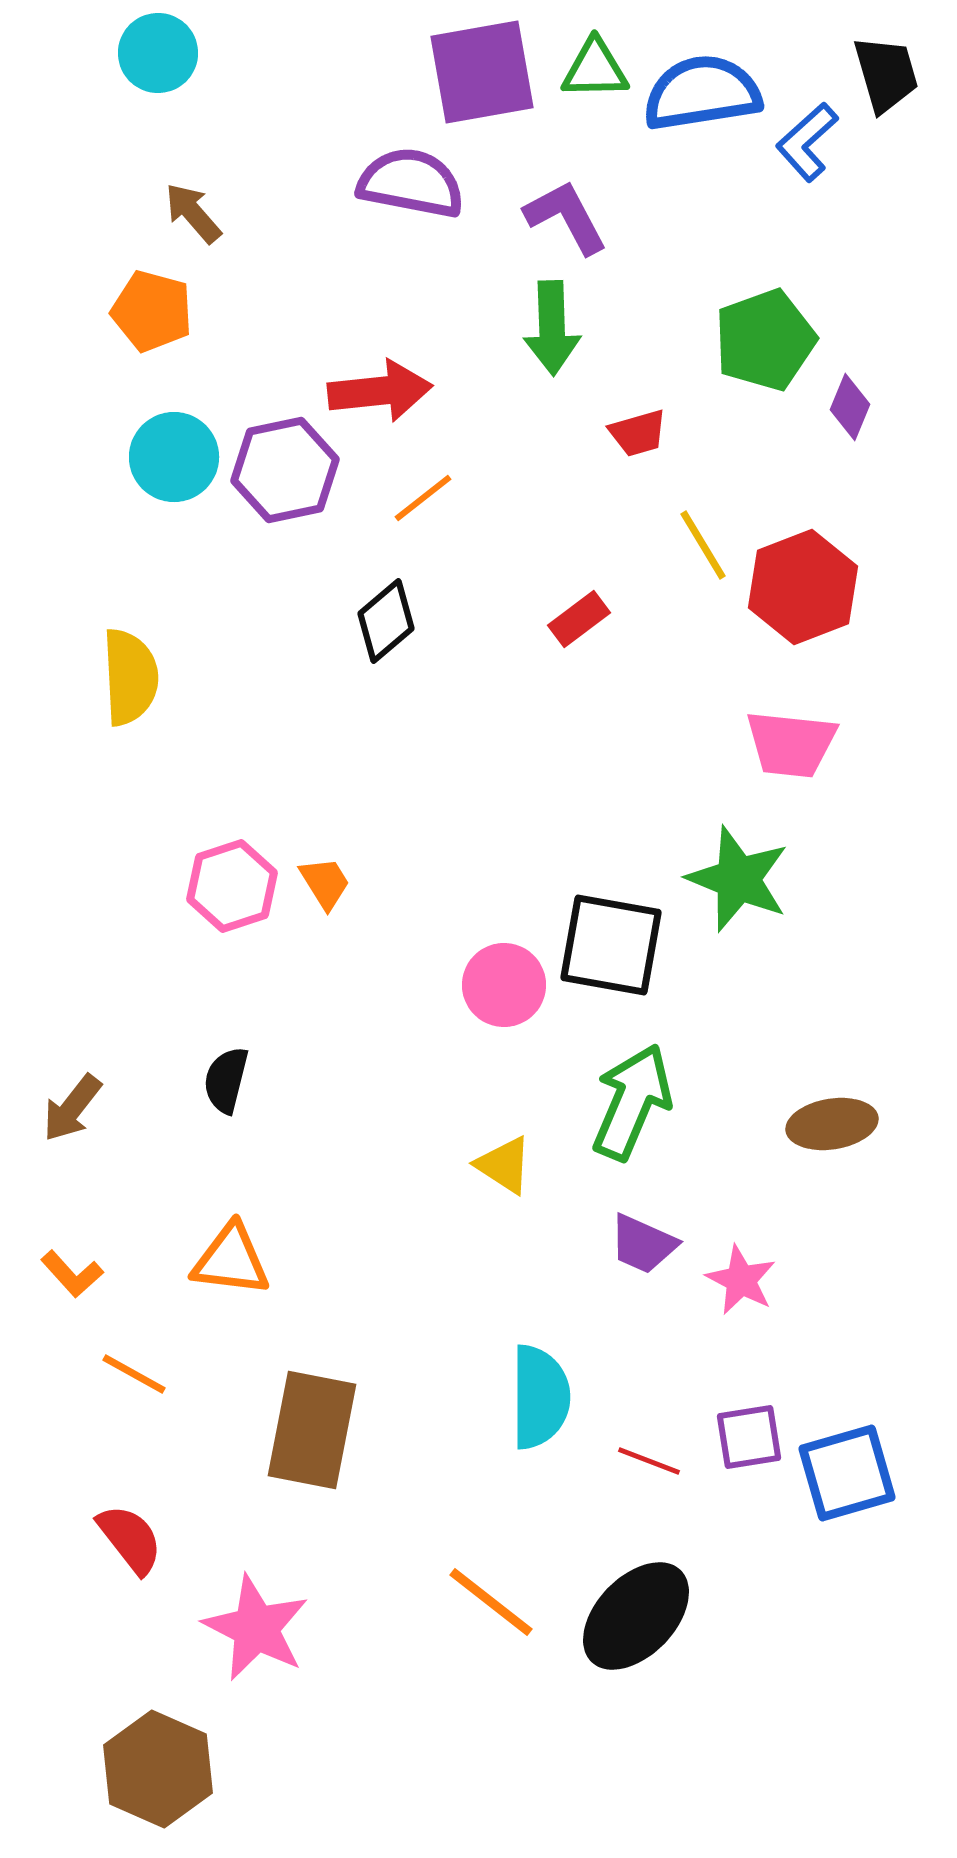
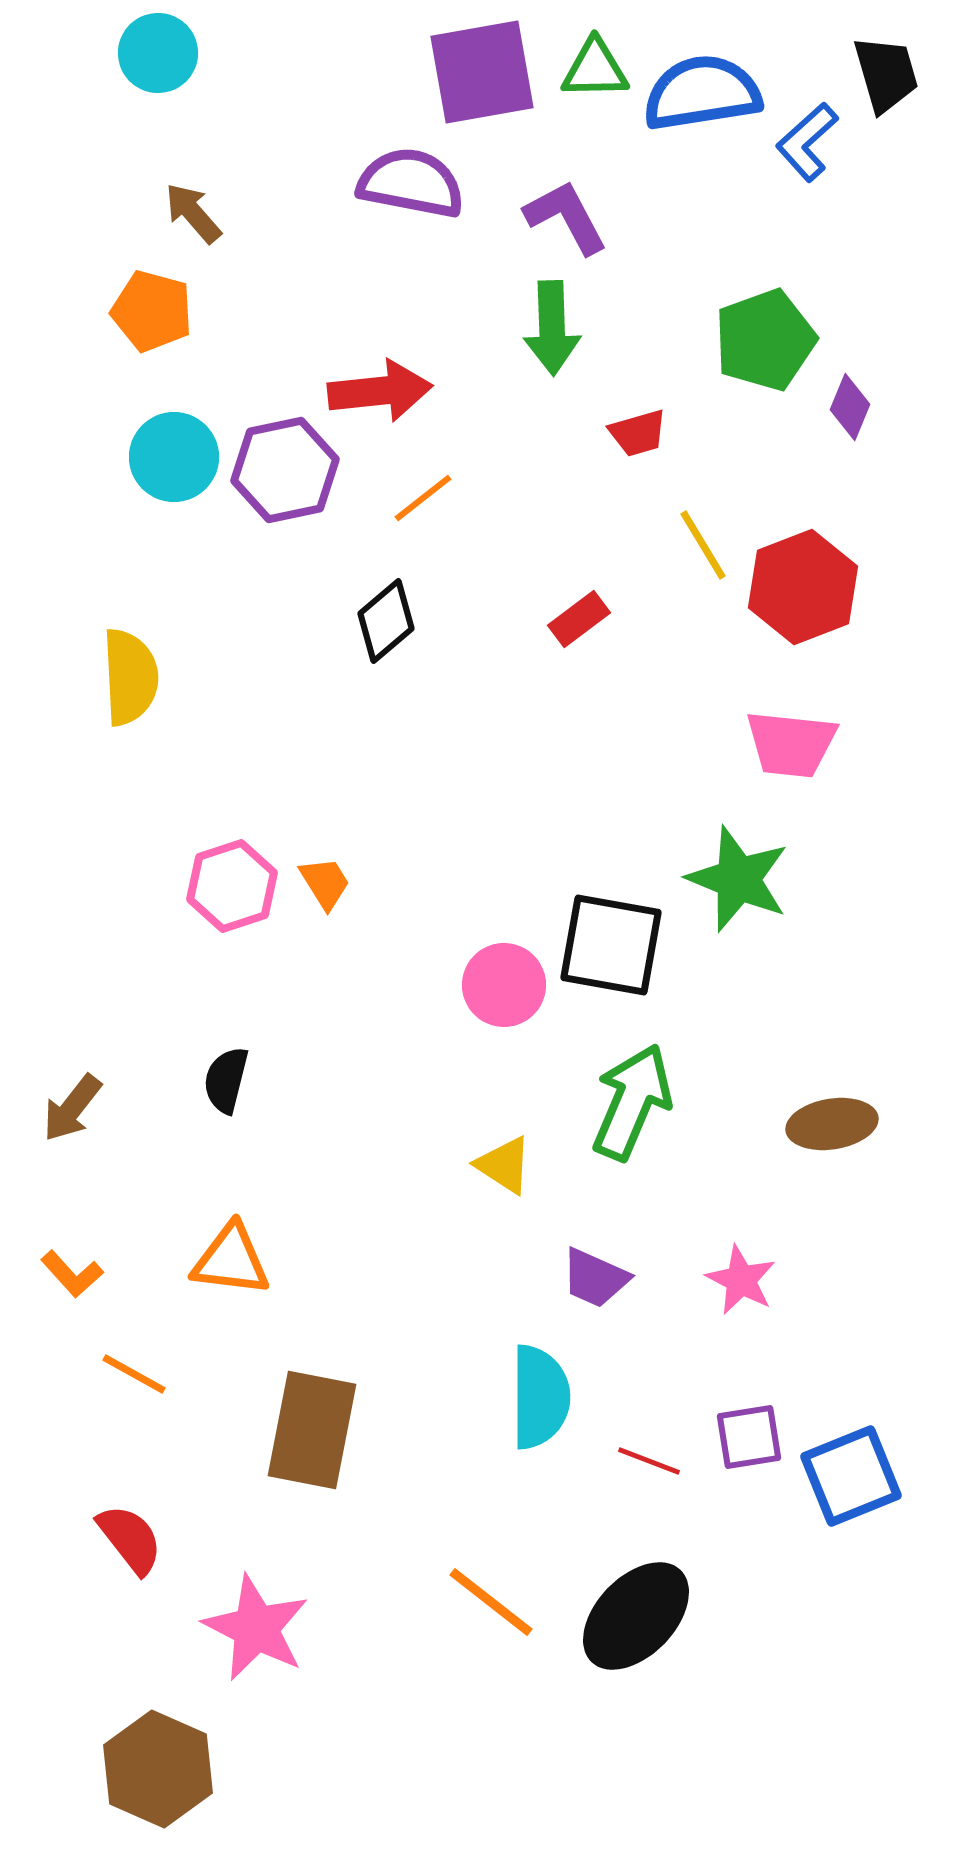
purple trapezoid at (643, 1244): moved 48 px left, 34 px down
blue square at (847, 1473): moved 4 px right, 3 px down; rotated 6 degrees counterclockwise
